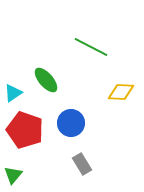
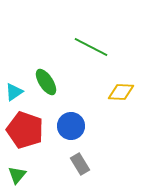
green ellipse: moved 2 px down; rotated 8 degrees clockwise
cyan triangle: moved 1 px right, 1 px up
blue circle: moved 3 px down
gray rectangle: moved 2 px left
green triangle: moved 4 px right
